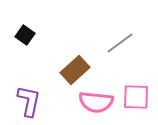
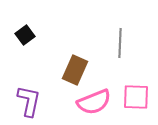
black square: rotated 18 degrees clockwise
gray line: rotated 52 degrees counterclockwise
brown rectangle: rotated 24 degrees counterclockwise
pink semicircle: moved 2 px left; rotated 28 degrees counterclockwise
